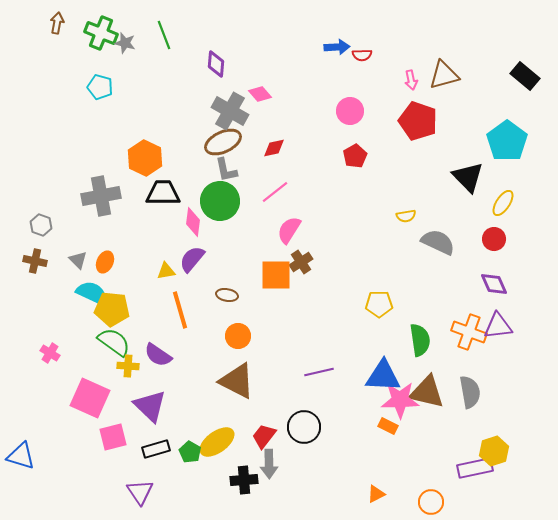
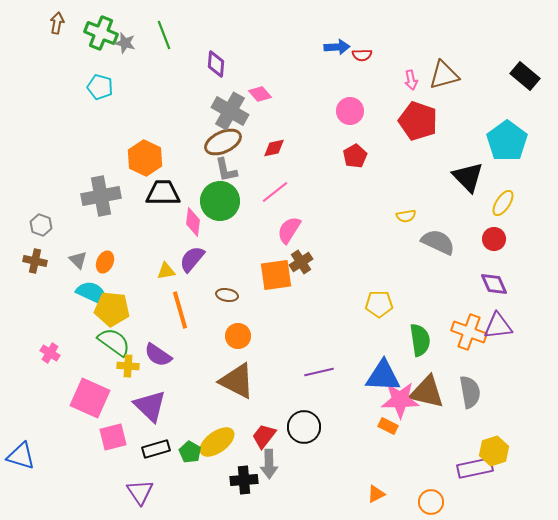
orange square at (276, 275): rotated 8 degrees counterclockwise
